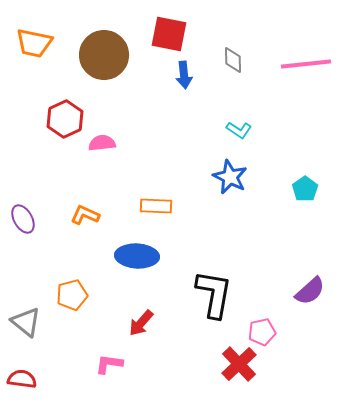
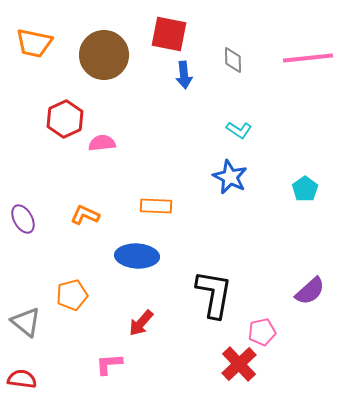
pink line: moved 2 px right, 6 px up
pink L-shape: rotated 12 degrees counterclockwise
